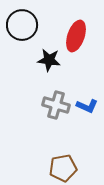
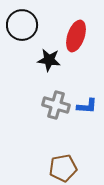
blue L-shape: rotated 20 degrees counterclockwise
